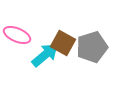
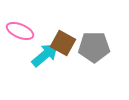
pink ellipse: moved 3 px right, 4 px up
gray pentagon: moved 2 px right; rotated 16 degrees clockwise
